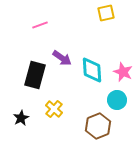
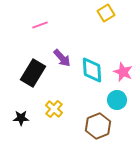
yellow square: rotated 18 degrees counterclockwise
purple arrow: rotated 12 degrees clockwise
black rectangle: moved 2 px left, 2 px up; rotated 16 degrees clockwise
black star: rotated 28 degrees clockwise
